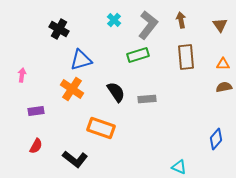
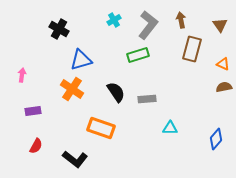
cyan cross: rotated 16 degrees clockwise
brown rectangle: moved 6 px right, 8 px up; rotated 20 degrees clockwise
orange triangle: rotated 24 degrees clockwise
purple rectangle: moved 3 px left
cyan triangle: moved 9 px left, 39 px up; rotated 21 degrees counterclockwise
